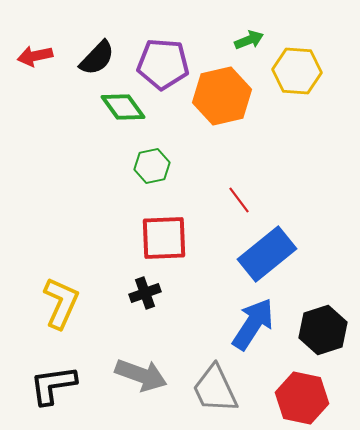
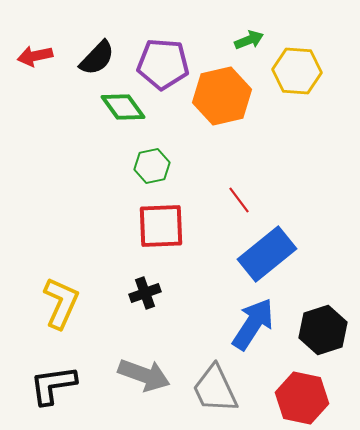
red square: moved 3 px left, 12 px up
gray arrow: moved 3 px right
